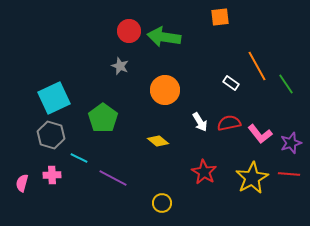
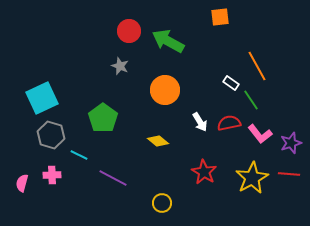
green arrow: moved 4 px right, 4 px down; rotated 20 degrees clockwise
green line: moved 35 px left, 16 px down
cyan square: moved 12 px left
cyan line: moved 3 px up
